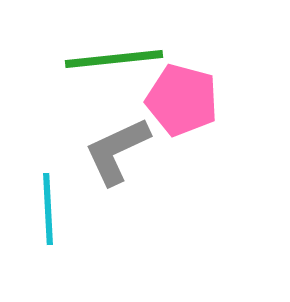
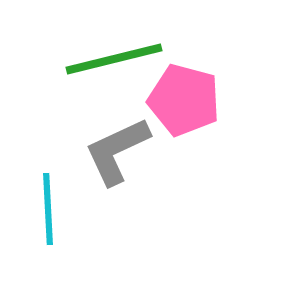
green line: rotated 8 degrees counterclockwise
pink pentagon: moved 2 px right
